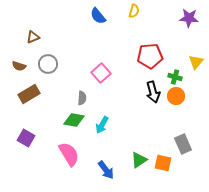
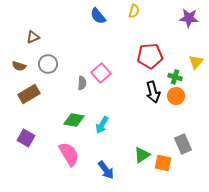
gray semicircle: moved 15 px up
green triangle: moved 3 px right, 5 px up
